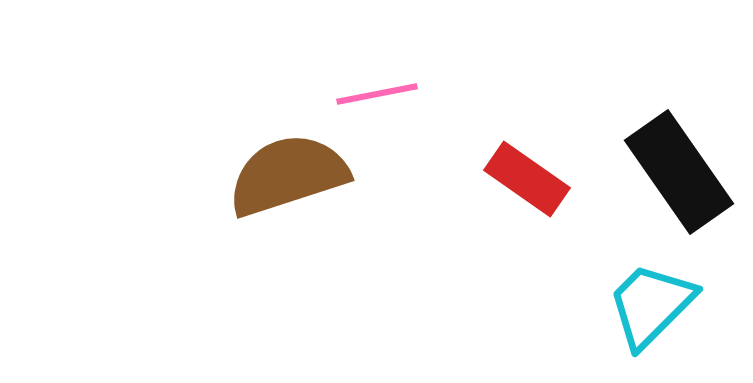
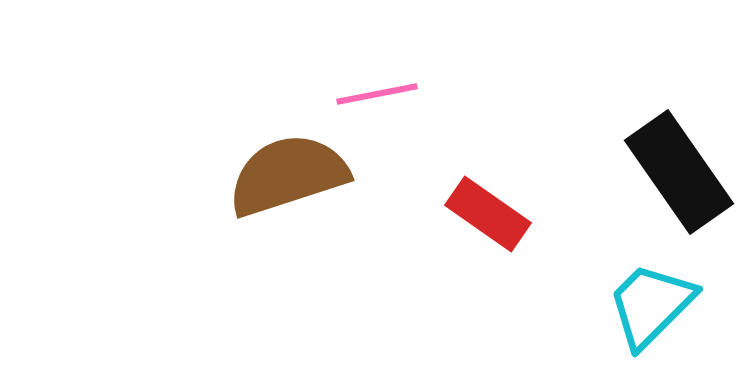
red rectangle: moved 39 px left, 35 px down
